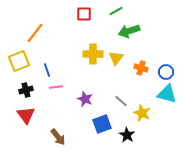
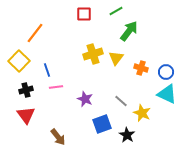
green arrow: rotated 145 degrees clockwise
yellow cross: rotated 18 degrees counterclockwise
yellow square: rotated 25 degrees counterclockwise
cyan triangle: rotated 10 degrees clockwise
